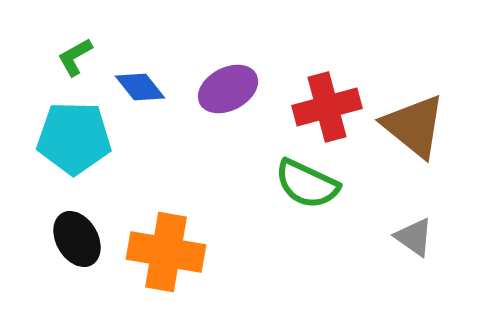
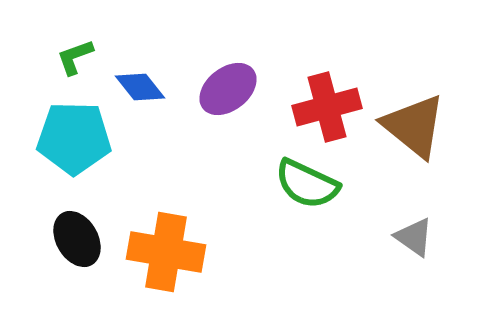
green L-shape: rotated 9 degrees clockwise
purple ellipse: rotated 10 degrees counterclockwise
